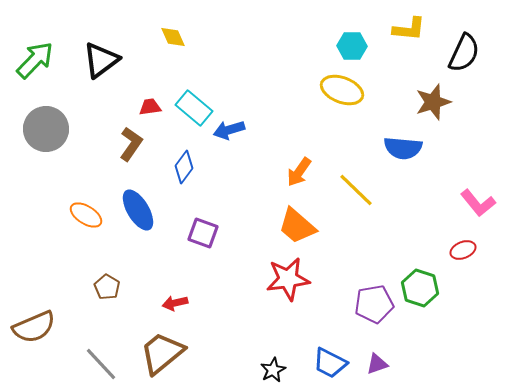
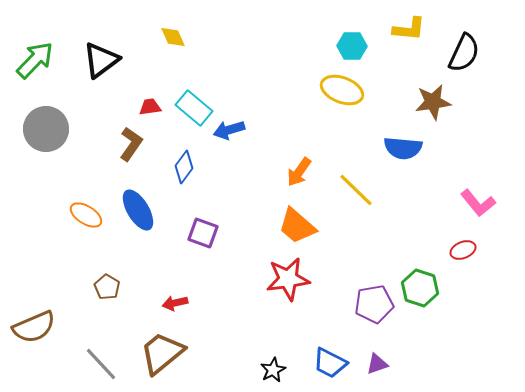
brown star: rotated 9 degrees clockwise
